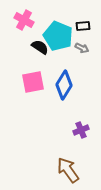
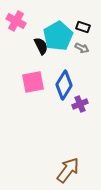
pink cross: moved 8 px left, 1 px down
black rectangle: moved 1 px down; rotated 24 degrees clockwise
cyan pentagon: rotated 20 degrees clockwise
black semicircle: moved 1 px right, 1 px up; rotated 30 degrees clockwise
purple cross: moved 1 px left, 26 px up
brown arrow: rotated 72 degrees clockwise
